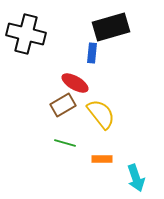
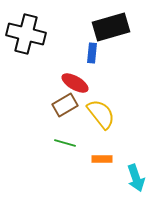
brown rectangle: moved 2 px right
